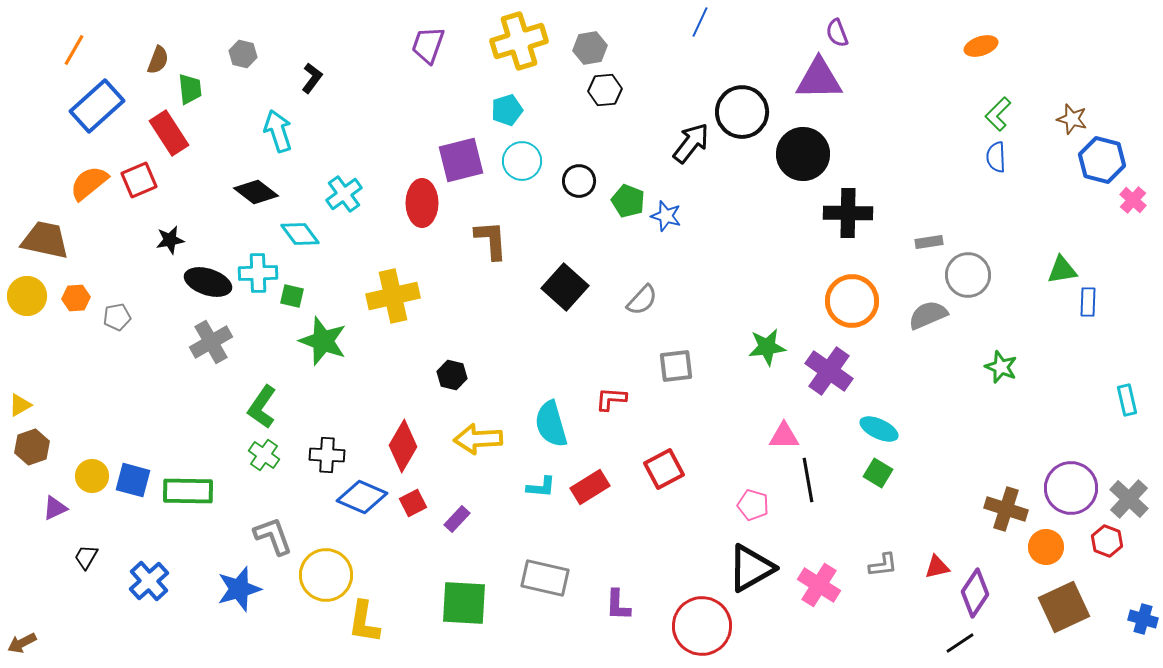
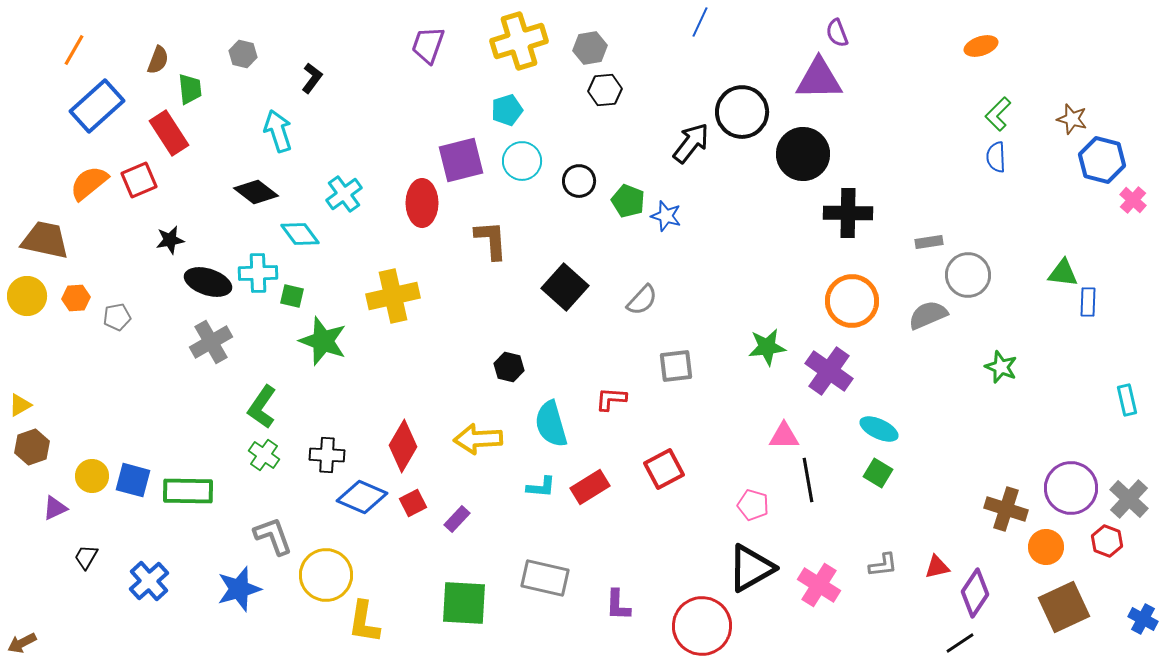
green triangle at (1062, 270): moved 1 px right, 3 px down; rotated 16 degrees clockwise
black hexagon at (452, 375): moved 57 px right, 8 px up
blue cross at (1143, 619): rotated 12 degrees clockwise
